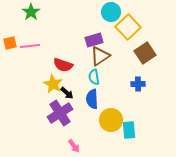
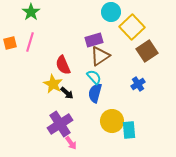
yellow square: moved 4 px right
pink line: moved 4 px up; rotated 66 degrees counterclockwise
brown square: moved 2 px right, 2 px up
red semicircle: rotated 48 degrees clockwise
cyan semicircle: rotated 147 degrees clockwise
blue cross: rotated 32 degrees counterclockwise
blue semicircle: moved 3 px right, 6 px up; rotated 18 degrees clockwise
purple cross: moved 11 px down
yellow circle: moved 1 px right, 1 px down
pink arrow: moved 3 px left, 3 px up
